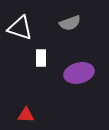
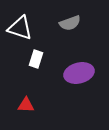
white rectangle: moved 5 px left, 1 px down; rotated 18 degrees clockwise
red triangle: moved 10 px up
